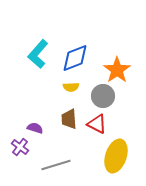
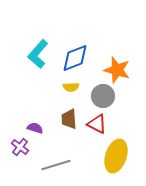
orange star: rotated 20 degrees counterclockwise
